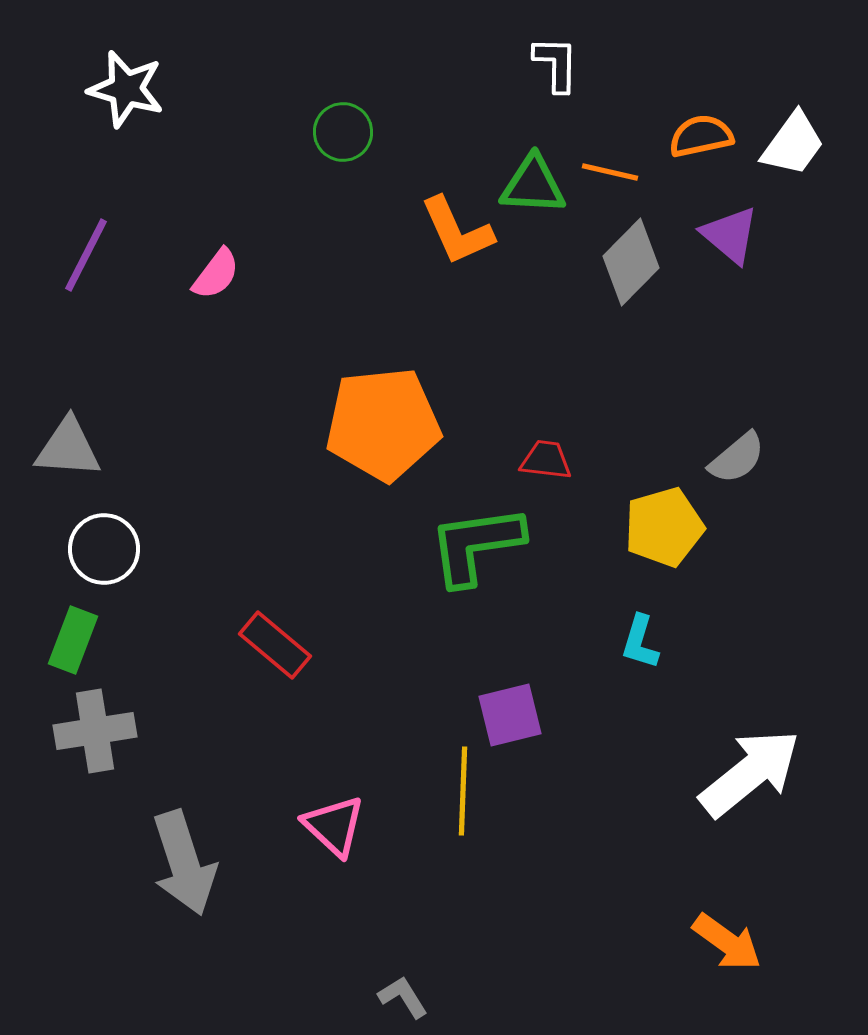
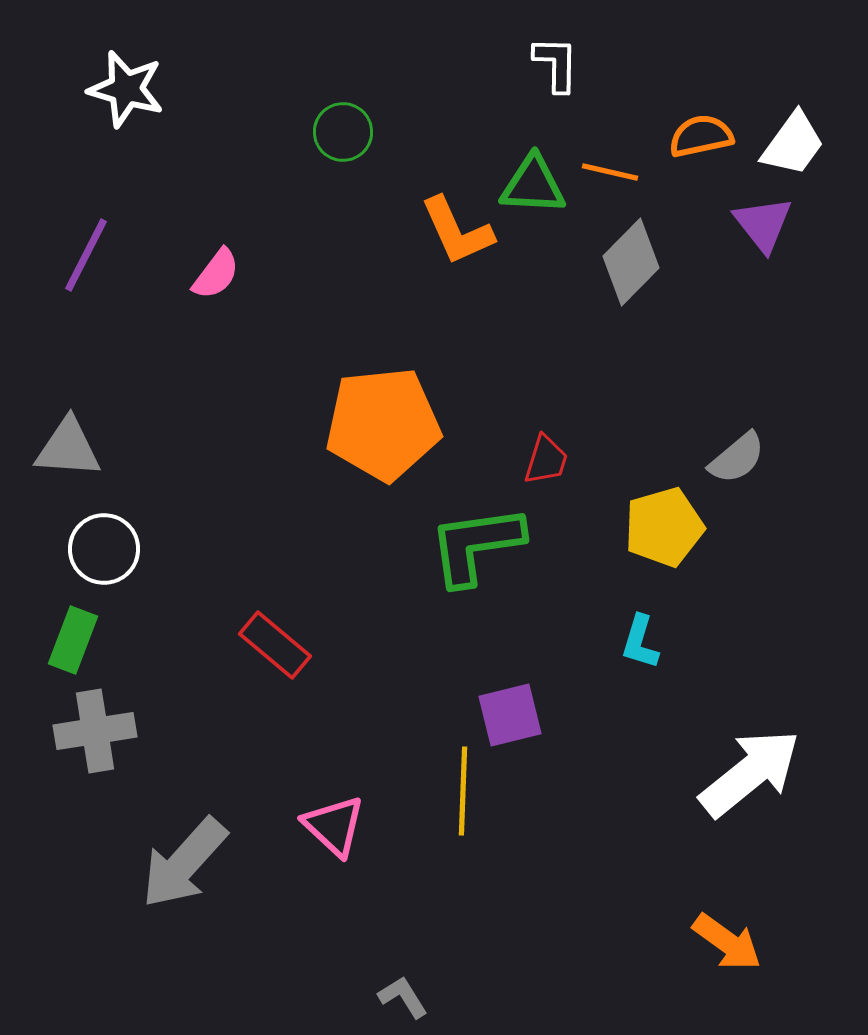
purple triangle: moved 33 px right, 11 px up; rotated 12 degrees clockwise
red trapezoid: rotated 100 degrees clockwise
gray arrow: rotated 60 degrees clockwise
